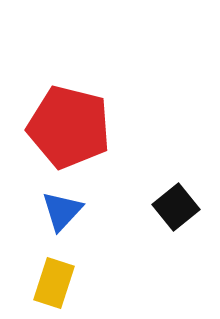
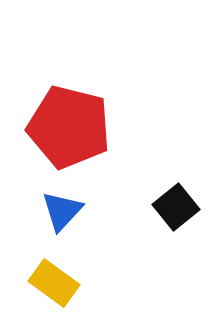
yellow rectangle: rotated 72 degrees counterclockwise
